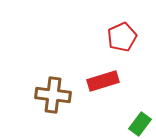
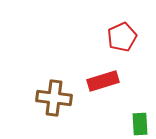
brown cross: moved 1 px right, 3 px down
green rectangle: rotated 40 degrees counterclockwise
